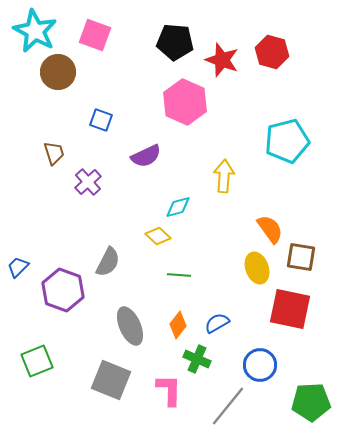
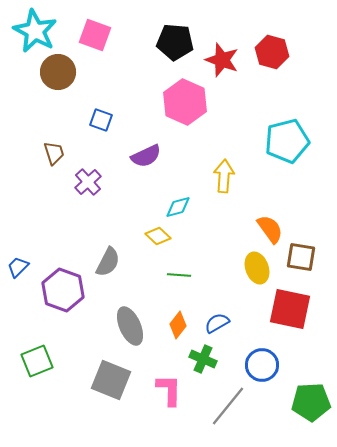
green cross: moved 6 px right
blue circle: moved 2 px right
